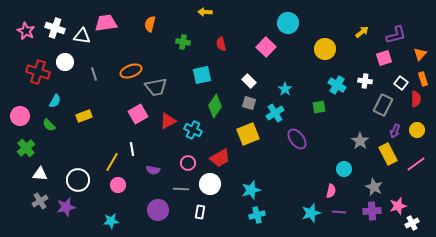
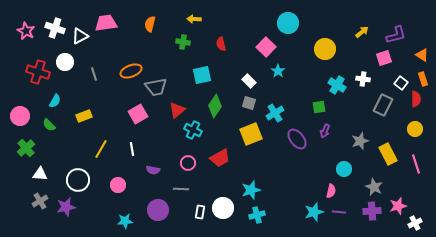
yellow arrow at (205, 12): moved 11 px left, 7 px down
white triangle at (82, 36): moved 2 px left; rotated 36 degrees counterclockwise
orange triangle at (420, 54): moved 2 px right, 1 px down; rotated 40 degrees counterclockwise
white cross at (365, 81): moved 2 px left, 2 px up
cyan star at (285, 89): moved 7 px left, 18 px up
red triangle at (168, 121): moved 9 px right, 11 px up; rotated 12 degrees counterclockwise
yellow circle at (417, 130): moved 2 px left, 1 px up
purple arrow at (395, 131): moved 70 px left
yellow square at (248, 134): moved 3 px right
gray star at (360, 141): rotated 18 degrees clockwise
yellow line at (112, 162): moved 11 px left, 13 px up
pink line at (416, 164): rotated 72 degrees counterclockwise
white circle at (210, 184): moved 13 px right, 24 px down
cyan star at (311, 213): moved 3 px right, 1 px up
cyan star at (111, 221): moved 14 px right
white cross at (412, 223): moved 3 px right
